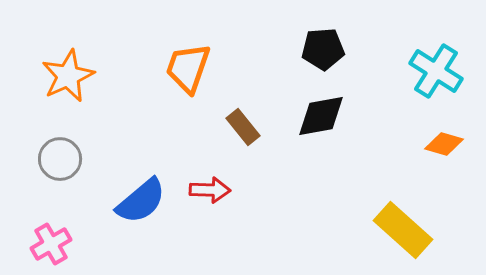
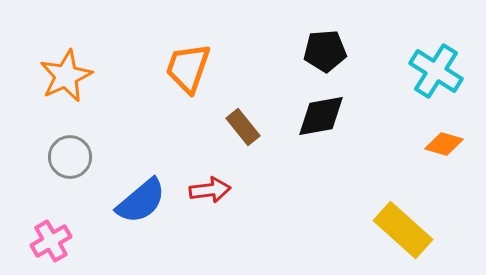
black pentagon: moved 2 px right, 2 px down
orange star: moved 2 px left
gray circle: moved 10 px right, 2 px up
red arrow: rotated 9 degrees counterclockwise
pink cross: moved 3 px up
